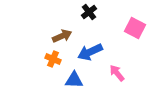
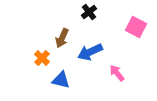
pink square: moved 1 px right, 1 px up
brown arrow: moved 2 px down; rotated 138 degrees clockwise
orange cross: moved 11 px left, 1 px up; rotated 21 degrees clockwise
blue triangle: moved 13 px left; rotated 12 degrees clockwise
